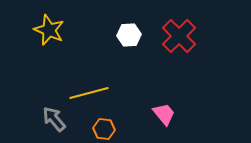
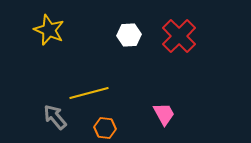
pink trapezoid: rotated 10 degrees clockwise
gray arrow: moved 1 px right, 2 px up
orange hexagon: moved 1 px right, 1 px up
